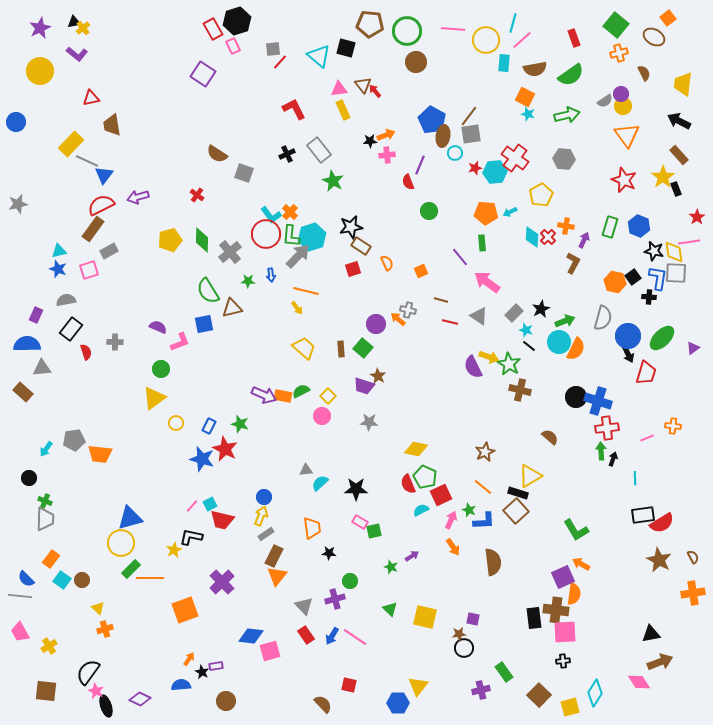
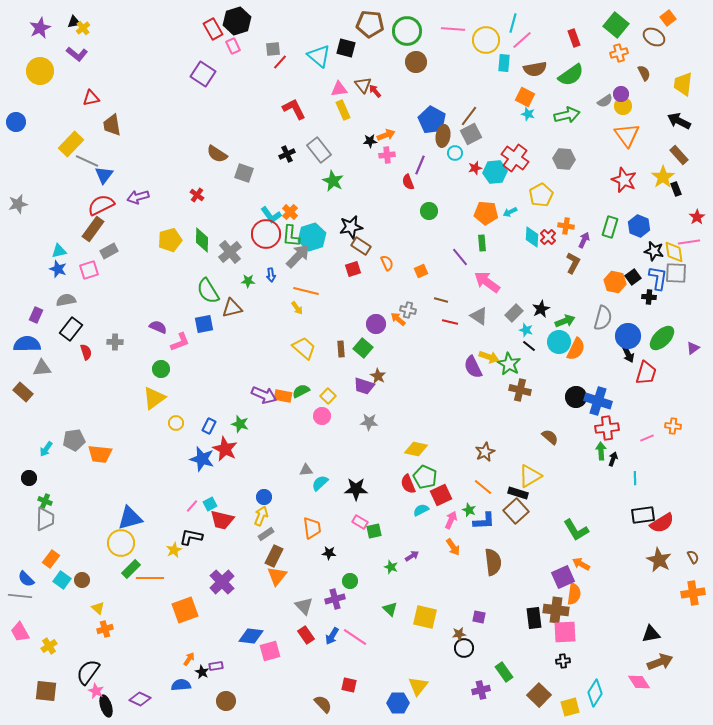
gray square at (471, 134): rotated 20 degrees counterclockwise
purple square at (473, 619): moved 6 px right, 2 px up
